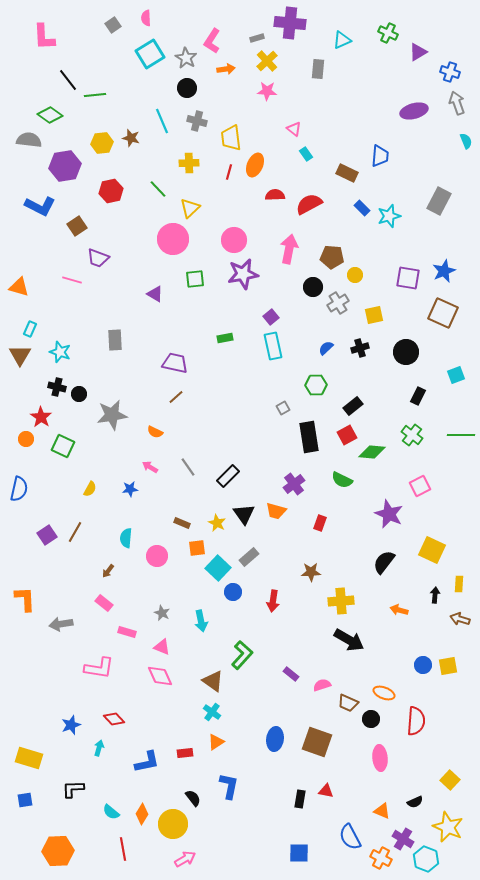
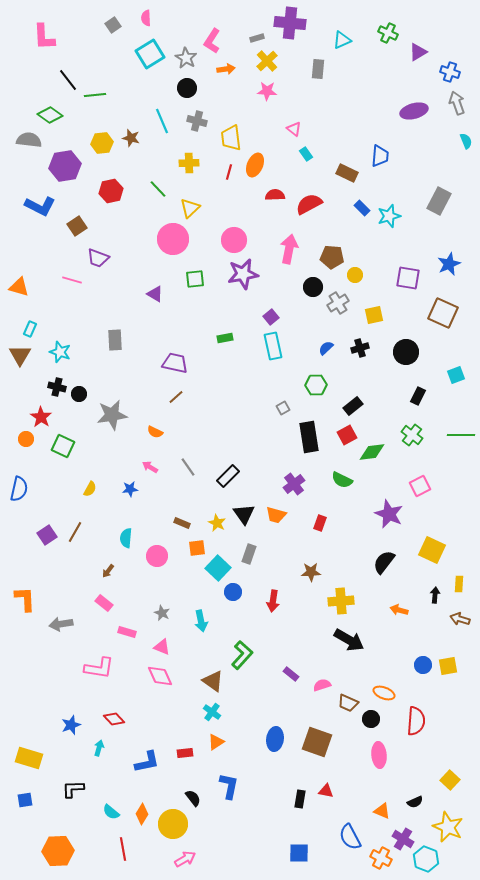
blue star at (444, 271): moved 5 px right, 7 px up
green diamond at (372, 452): rotated 12 degrees counterclockwise
orange trapezoid at (276, 511): moved 4 px down
gray rectangle at (249, 557): moved 3 px up; rotated 30 degrees counterclockwise
pink ellipse at (380, 758): moved 1 px left, 3 px up
